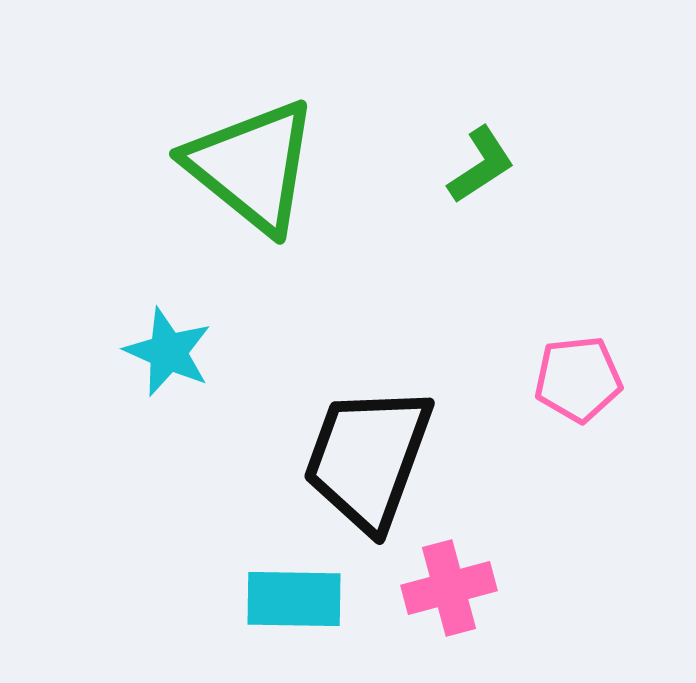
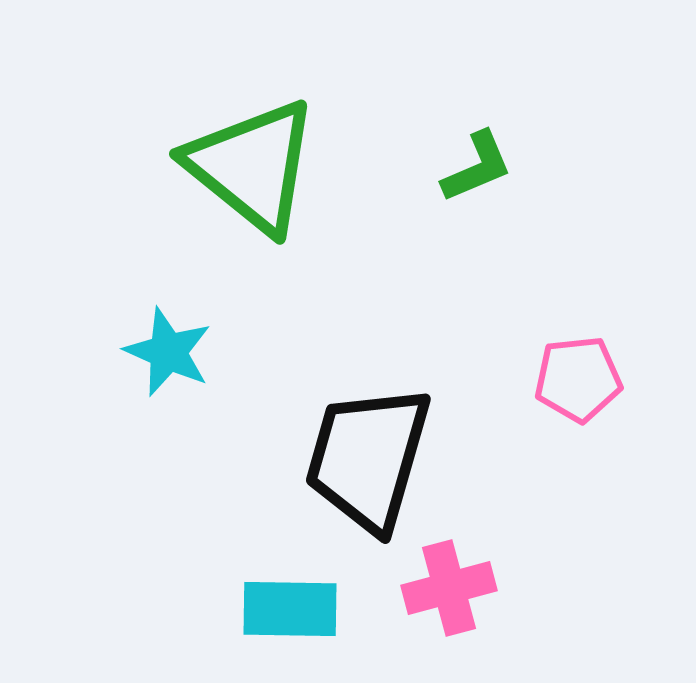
green L-shape: moved 4 px left, 2 px down; rotated 10 degrees clockwise
black trapezoid: rotated 4 degrees counterclockwise
cyan rectangle: moved 4 px left, 10 px down
